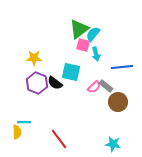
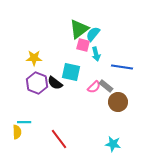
blue line: rotated 15 degrees clockwise
